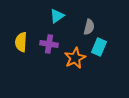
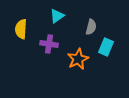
gray semicircle: moved 2 px right
yellow semicircle: moved 13 px up
cyan rectangle: moved 7 px right
orange star: moved 3 px right, 1 px down
